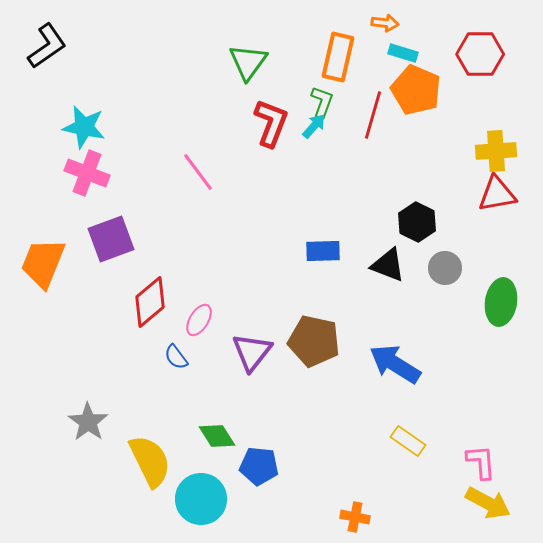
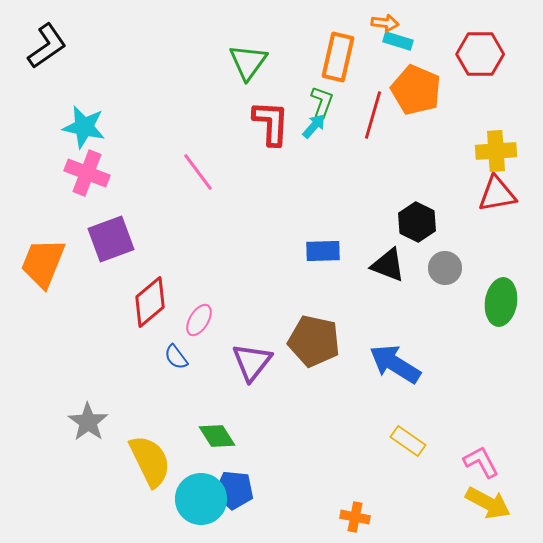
cyan rectangle: moved 5 px left, 12 px up
red L-shape: rotated 18 degrees counterclockwise
purple triangle: moved 10 px down
pink L-shape: rotated 24 degrees counterclockwise
blue pentagon: moved 25 px left, 24 px down
